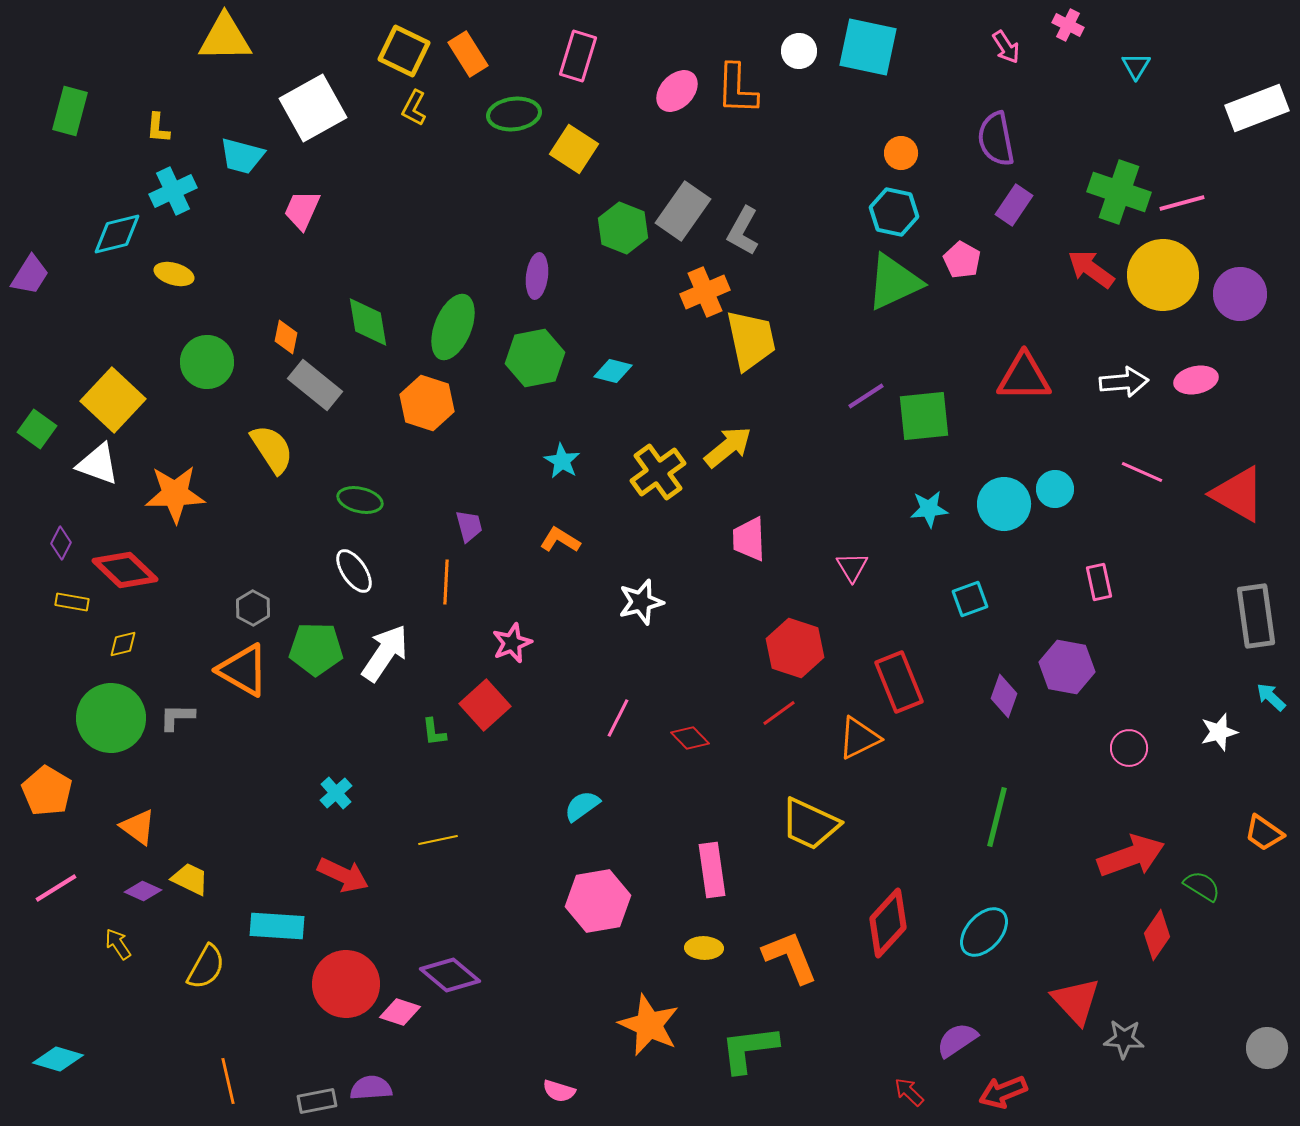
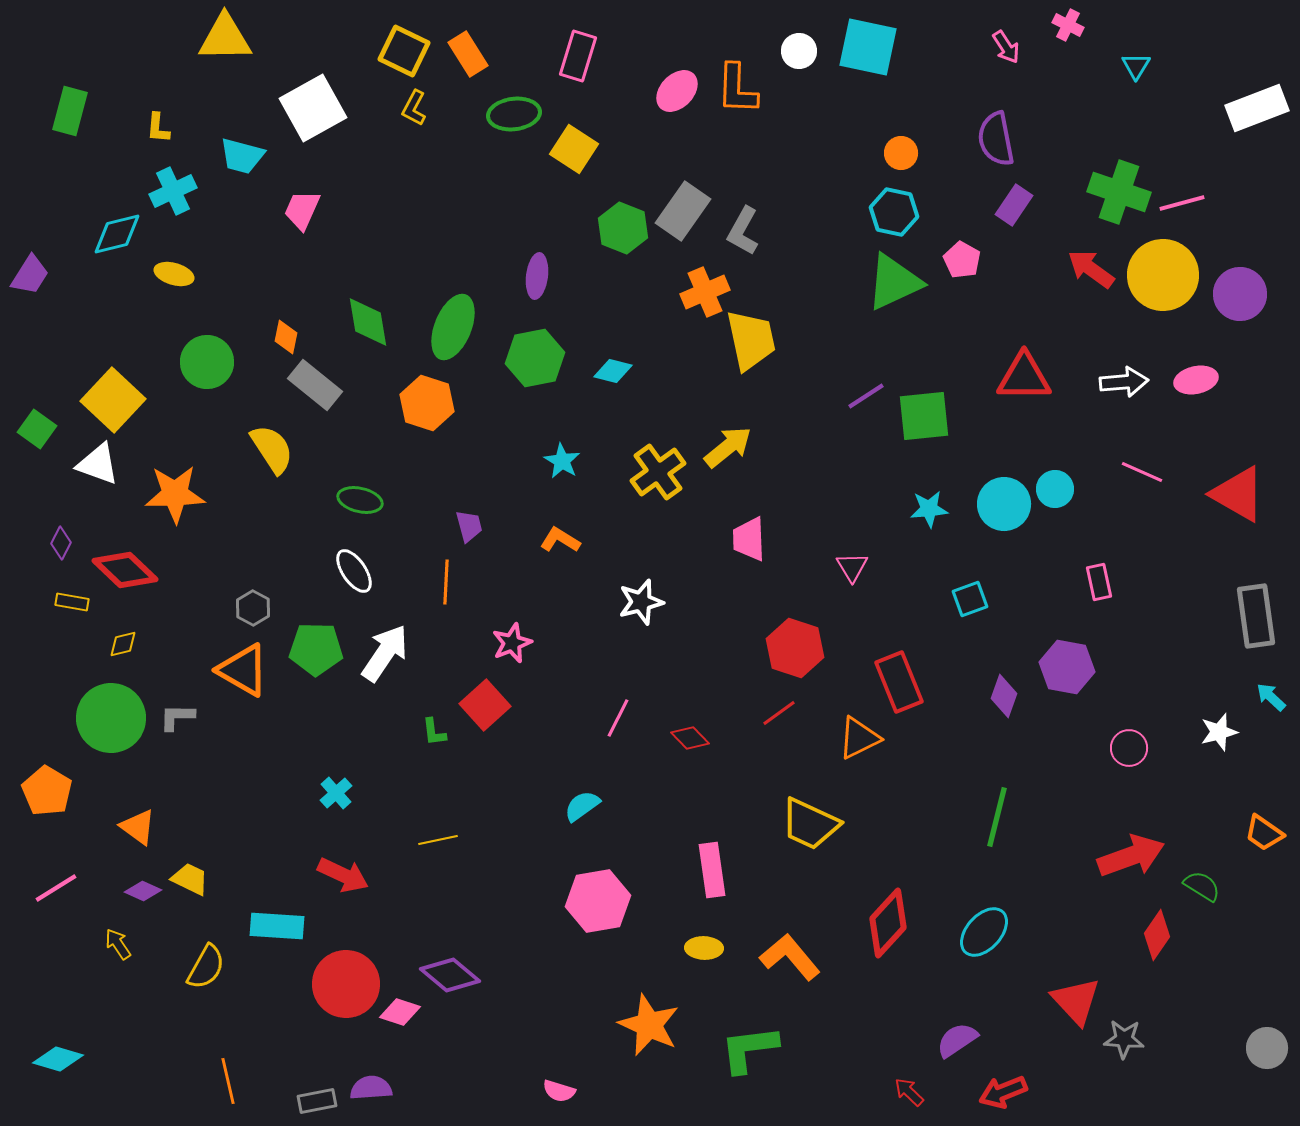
orange L-shape at (790, 957): rotated 18 degrees counterclockwise
